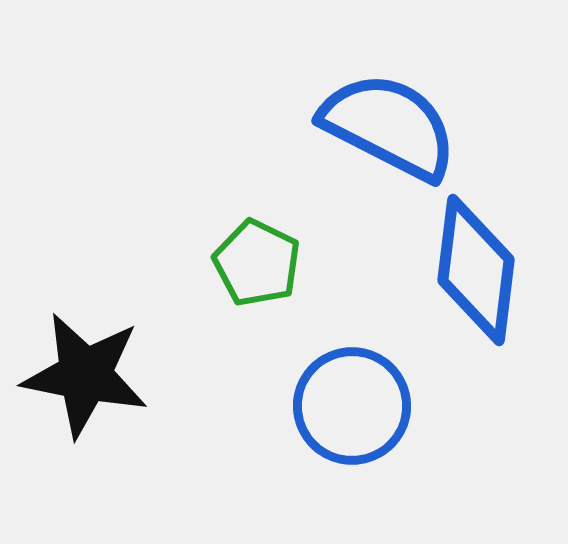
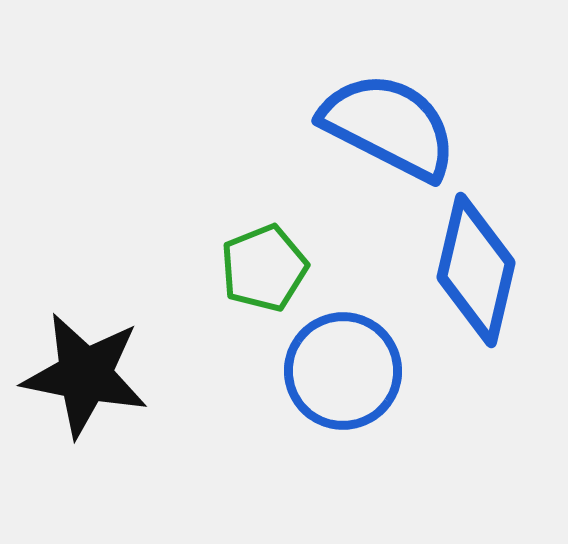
green pentagon: moved 7 px right, 5 px down; rotated 24 degrees clockwise
blue diamond: rotated 6 degrees clockwise
blue circle: moved 9 px left, 35 px up
